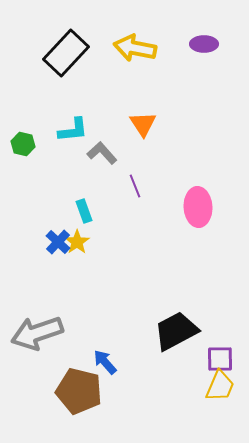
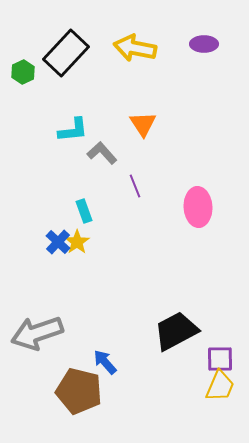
green hexagon: moved 72 px up; rotated 20 degrees clockwise
